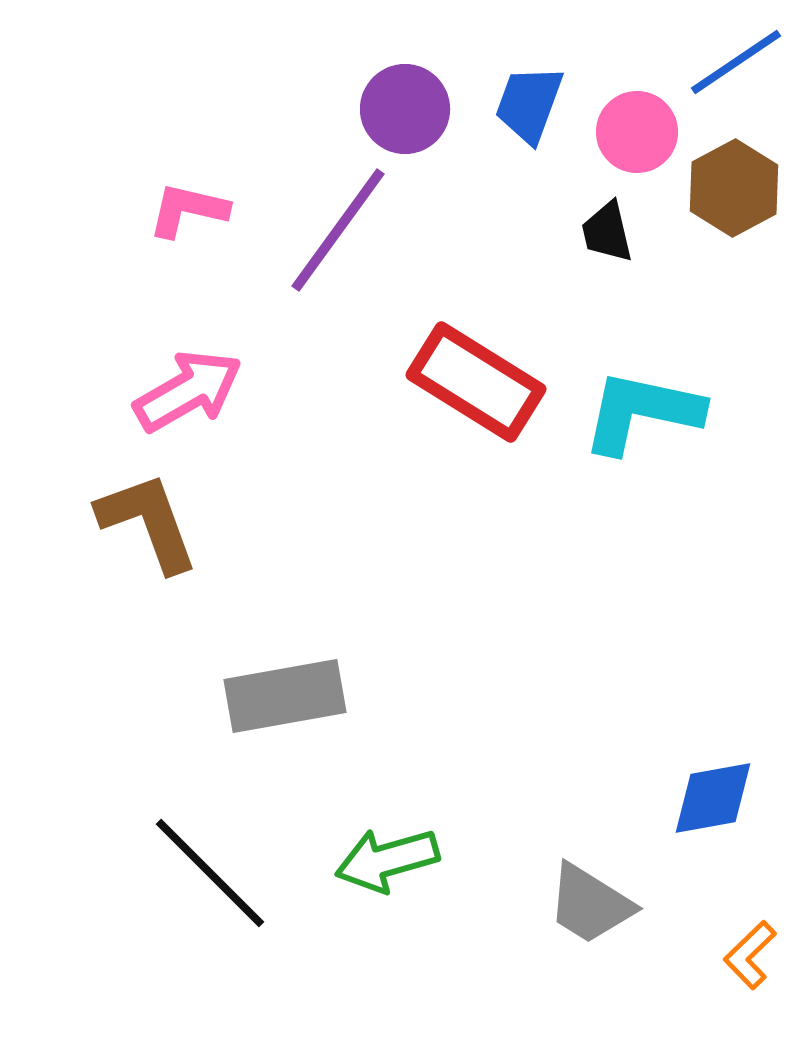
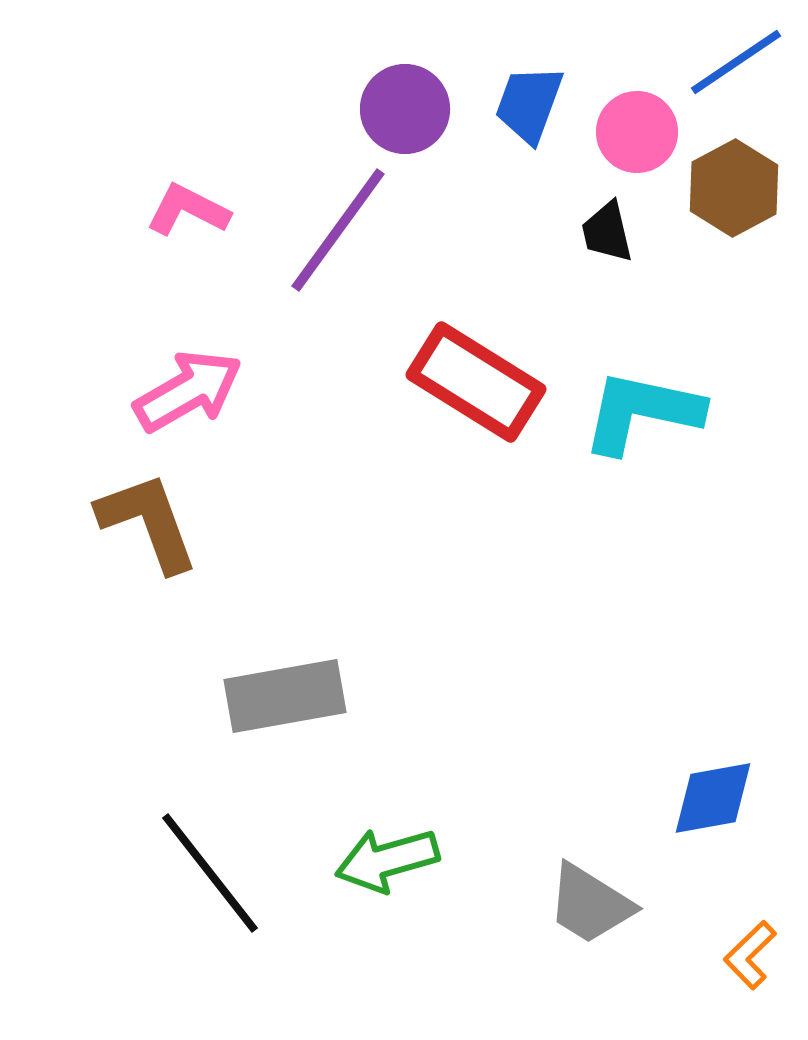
pink L-shape: rotated 14 degrees clockwise
black line: rotated 7 degrees clockwise
